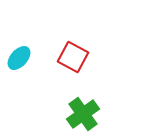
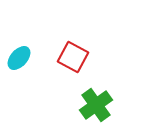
green cross: moved 13 px right, 9 px up
